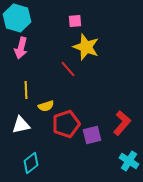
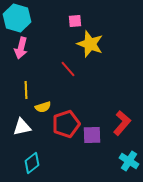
yellow star: moved 4 px right, 3 px up
yellow semicircle: moved 3 px left, 1 px down
white triangle: moved 1 px right, 2 px down
purple square: rotated 12 degrees clockwise
cyan diamond: moved 1 px right
